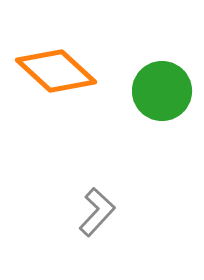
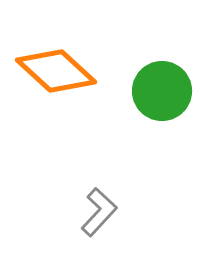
gray L-shape: moved 2 px right
